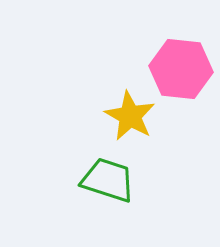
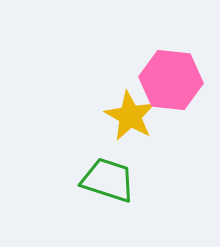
pink hexagon: moved 10 px left, 11 px down
